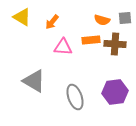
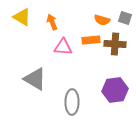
gray square: rotated 24 degrees clockwise
orange arrow: rotated 119 degrees clockwise
gray triangle: moved 1 px right, 2 px up
purple hexagon: moved 2 px up
gray ellipse: moved 3 px left, 5 px down; rotated 20 degrees clockwise
